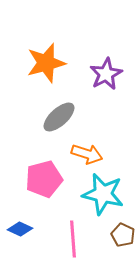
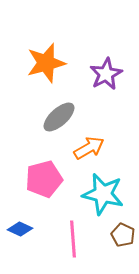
orange arrow: moved 2 px right, 6 px up; rotated 48 degrees counterclockwise
